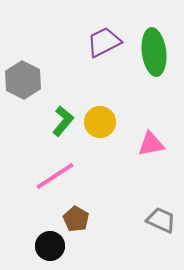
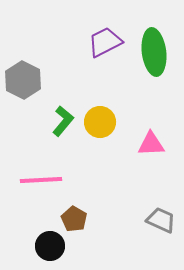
purple trapezoid: moved 1 px right
pink triangle: rotated 8 degrees clockwise
pink line: moved 14 px left, 4 px down; rotated 30 degrees clockwise
brown pentagon: moved 2 px left
